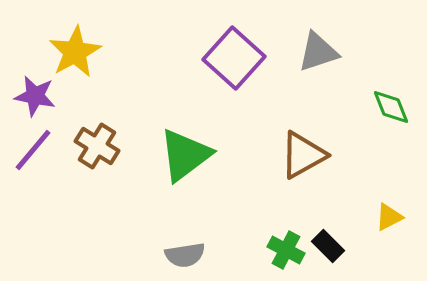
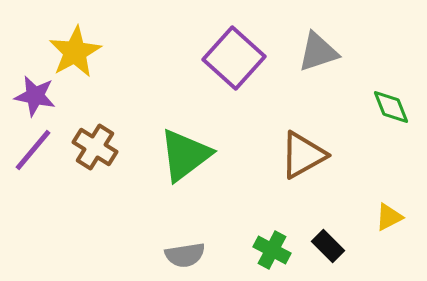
brown cross: moved 2 px left, 1 px down
green cross: moved 14 px left
